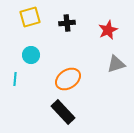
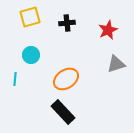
orange ellipse: moved 2 px left
